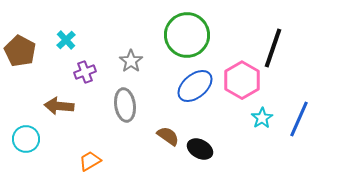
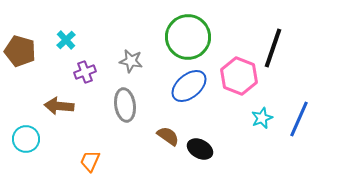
green circle: moved 1 px right, 2 px down
brown pentagon: rotated 12 degrees counterclockwise
gray star: rotated 25 degrees counterclockwise
pink hexagon: moved 3 px left, 4 px up; rotated 9 degrees counterclockwise
blue ellipse: moved 6 px left
cyan star: rotated 10 degrees clockwise
orange trapezoid: rotated 35 degrees counterclockwise
